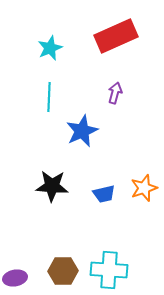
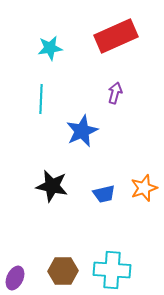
cyan star: rotated 15 degrees clockwise
cyan line: moved 8 px left, 2 px down
black star: rotated 8 degrees clockwise
cyan cross: moved 3 px right
purple ellipse: rotated 55 degrees counterclockwise
